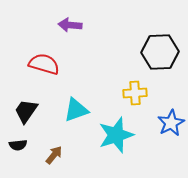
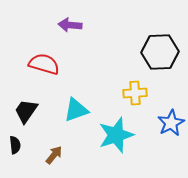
black semicircle: moved 3 px left; rotated 90 degrees counterclockwise
